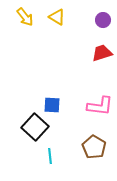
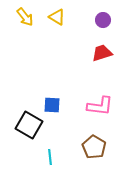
black square: moved 6 px left, 2 px up; rotated 12 degrees counterclockwise
cyan line: moved 1 px down
